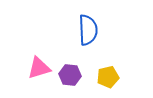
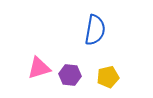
blue semicircle: moved 7 px right; rotated 12 degrees clockwise
